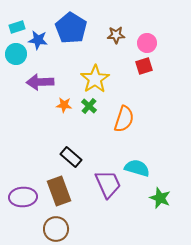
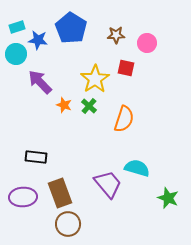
red square: moved 18 px left, 2 px down; rotated 30 degrees clockwise
purple arrow: rotated 48 degrees clockwise
orange star: rotated 14 degrees clockwise
black rectangle: moved 35 px left; rotated 35 degrees counterclockwise
purple trapezoid: rotated 16 degrees counterclockwise
brown rectangle: moved 1 px right, 2 px down
green star: moved 8 px right
brown circle: moved 12 px right, 5 px up
